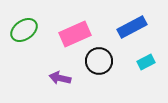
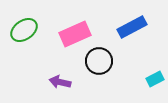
cyan rectangle: moved 9 px right, 17 px down
purple arrow: moved 4 px down
